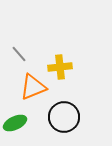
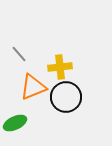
black circle: moved 2 px right, 20 px up
